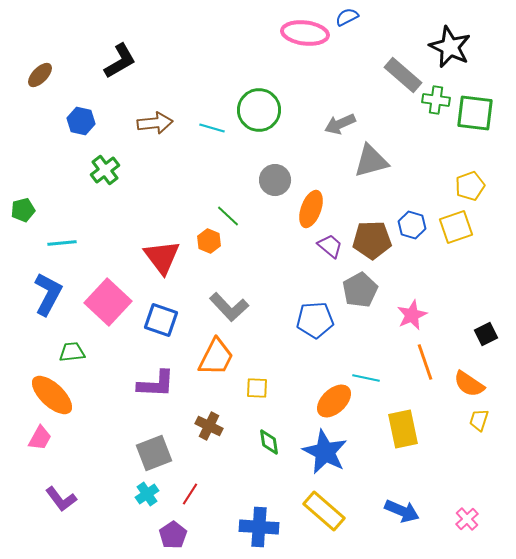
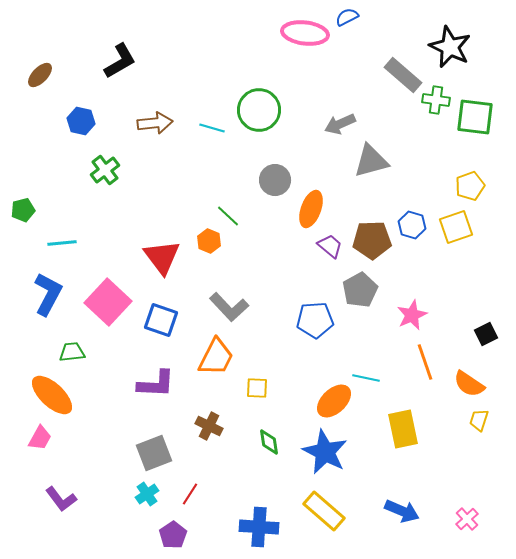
green square at (475, 113): moved 4 px down
